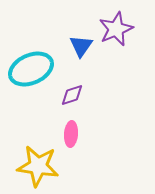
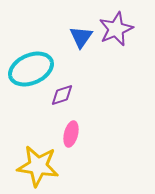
blue triangle: moved 9 px up
purple diamond: moved 10 px left
pink ellipse: rotated 10 degrees clockwise
